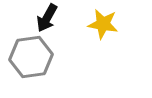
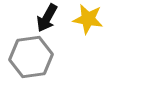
yellow star: moved 15 px left, 5 px up
